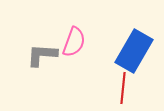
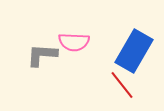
pink semicircle: rotated 72 degrees clockwise
red line: moved 1 px left, 3 px up; rotated 44 degrees counterclockwise
